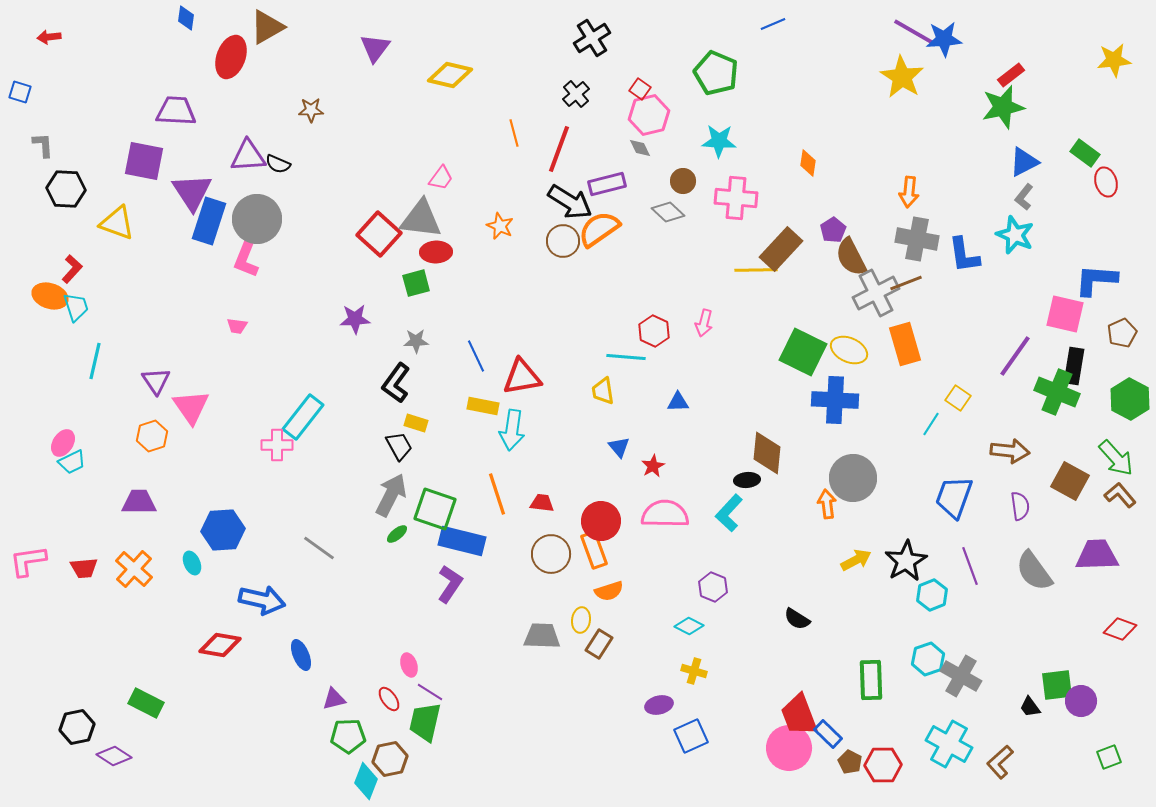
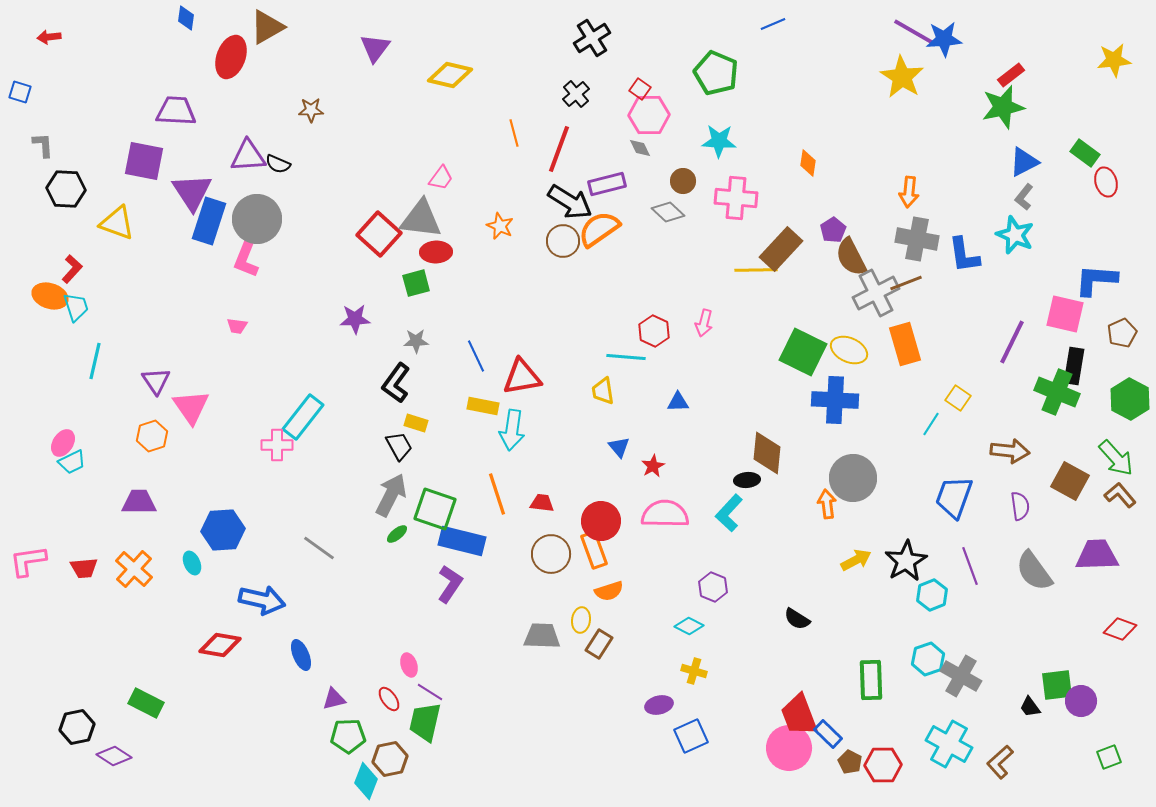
pink hexagon at (649, 115): rotated 12 degrees clockwise
purple line at (1015, 356): moved 3 px left, 14 px up; rotated 9 degrees counterclockwise
